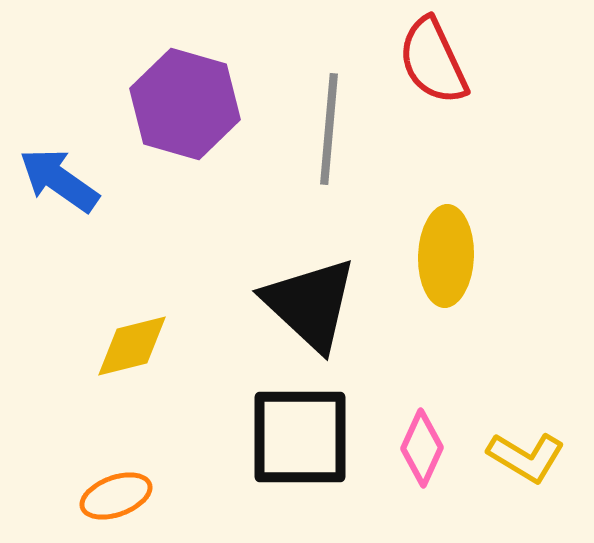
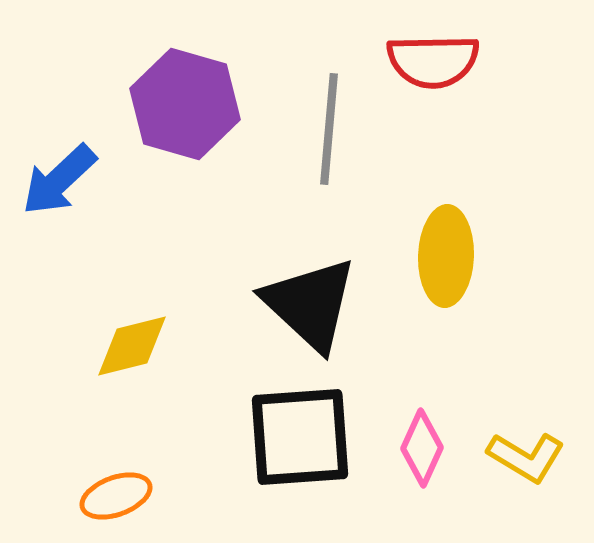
red semicircle: rotated 66 degrees counterclockwise
blue arrow: rotated 78 degrees counterclockwise
black square: rotated 4 degrees counterclockwise
